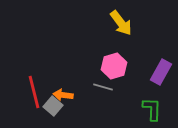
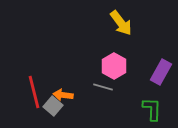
pink hexagon: rotated 15 degrees counterclockwise
